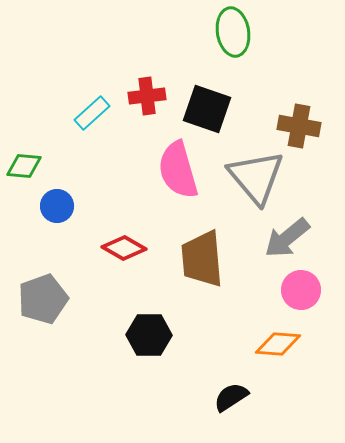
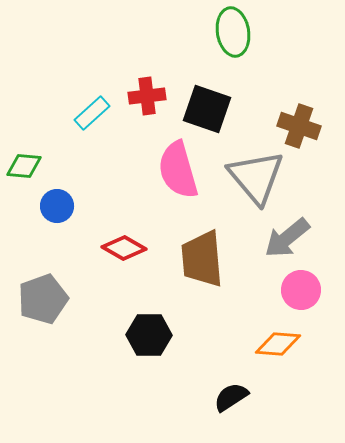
brown cross: rotated 9 degrees clockwise
